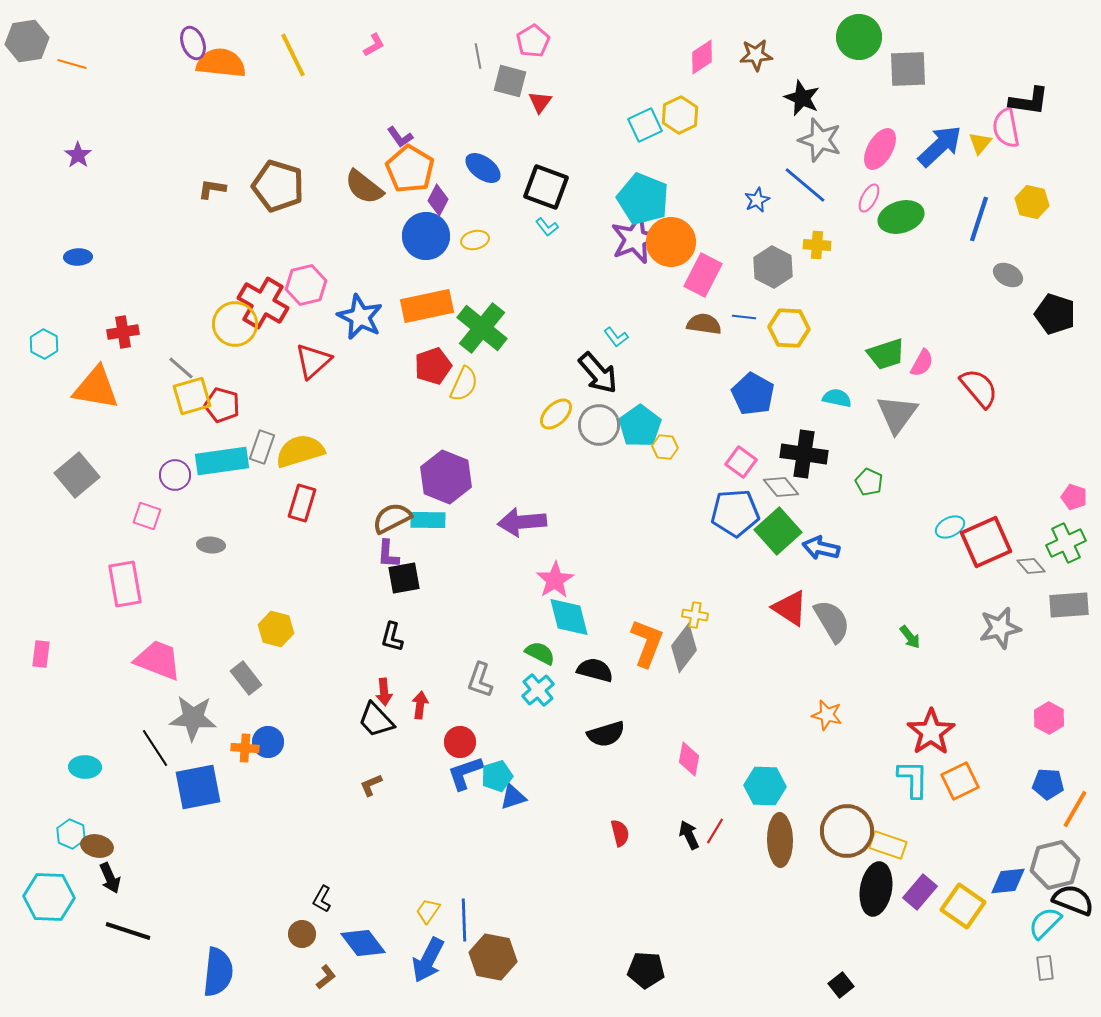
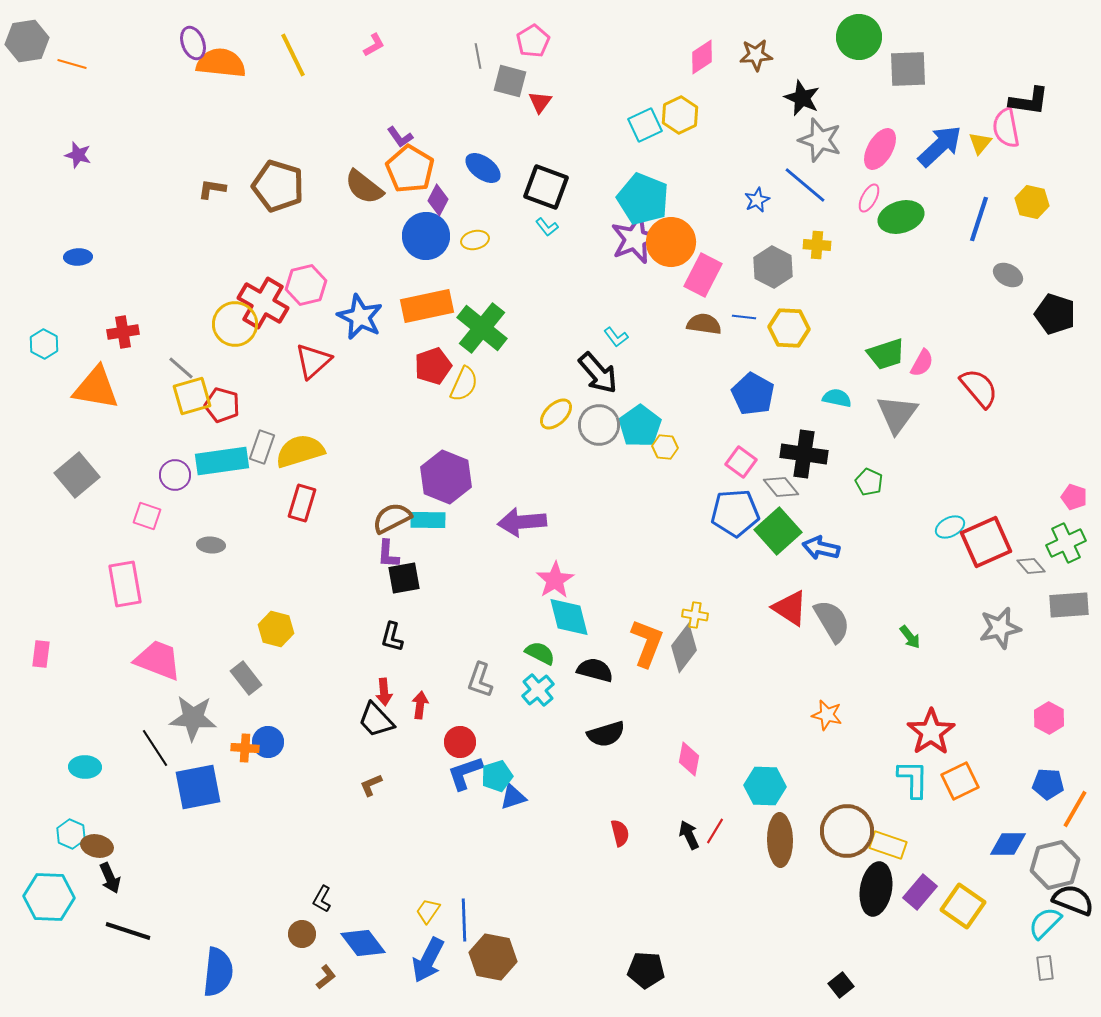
purple star at (78, 155): rotated 20 degrees counterclockwise
blue diamond at (1008, 881): moved 37 px up; rotated 6 degrees clockwise
